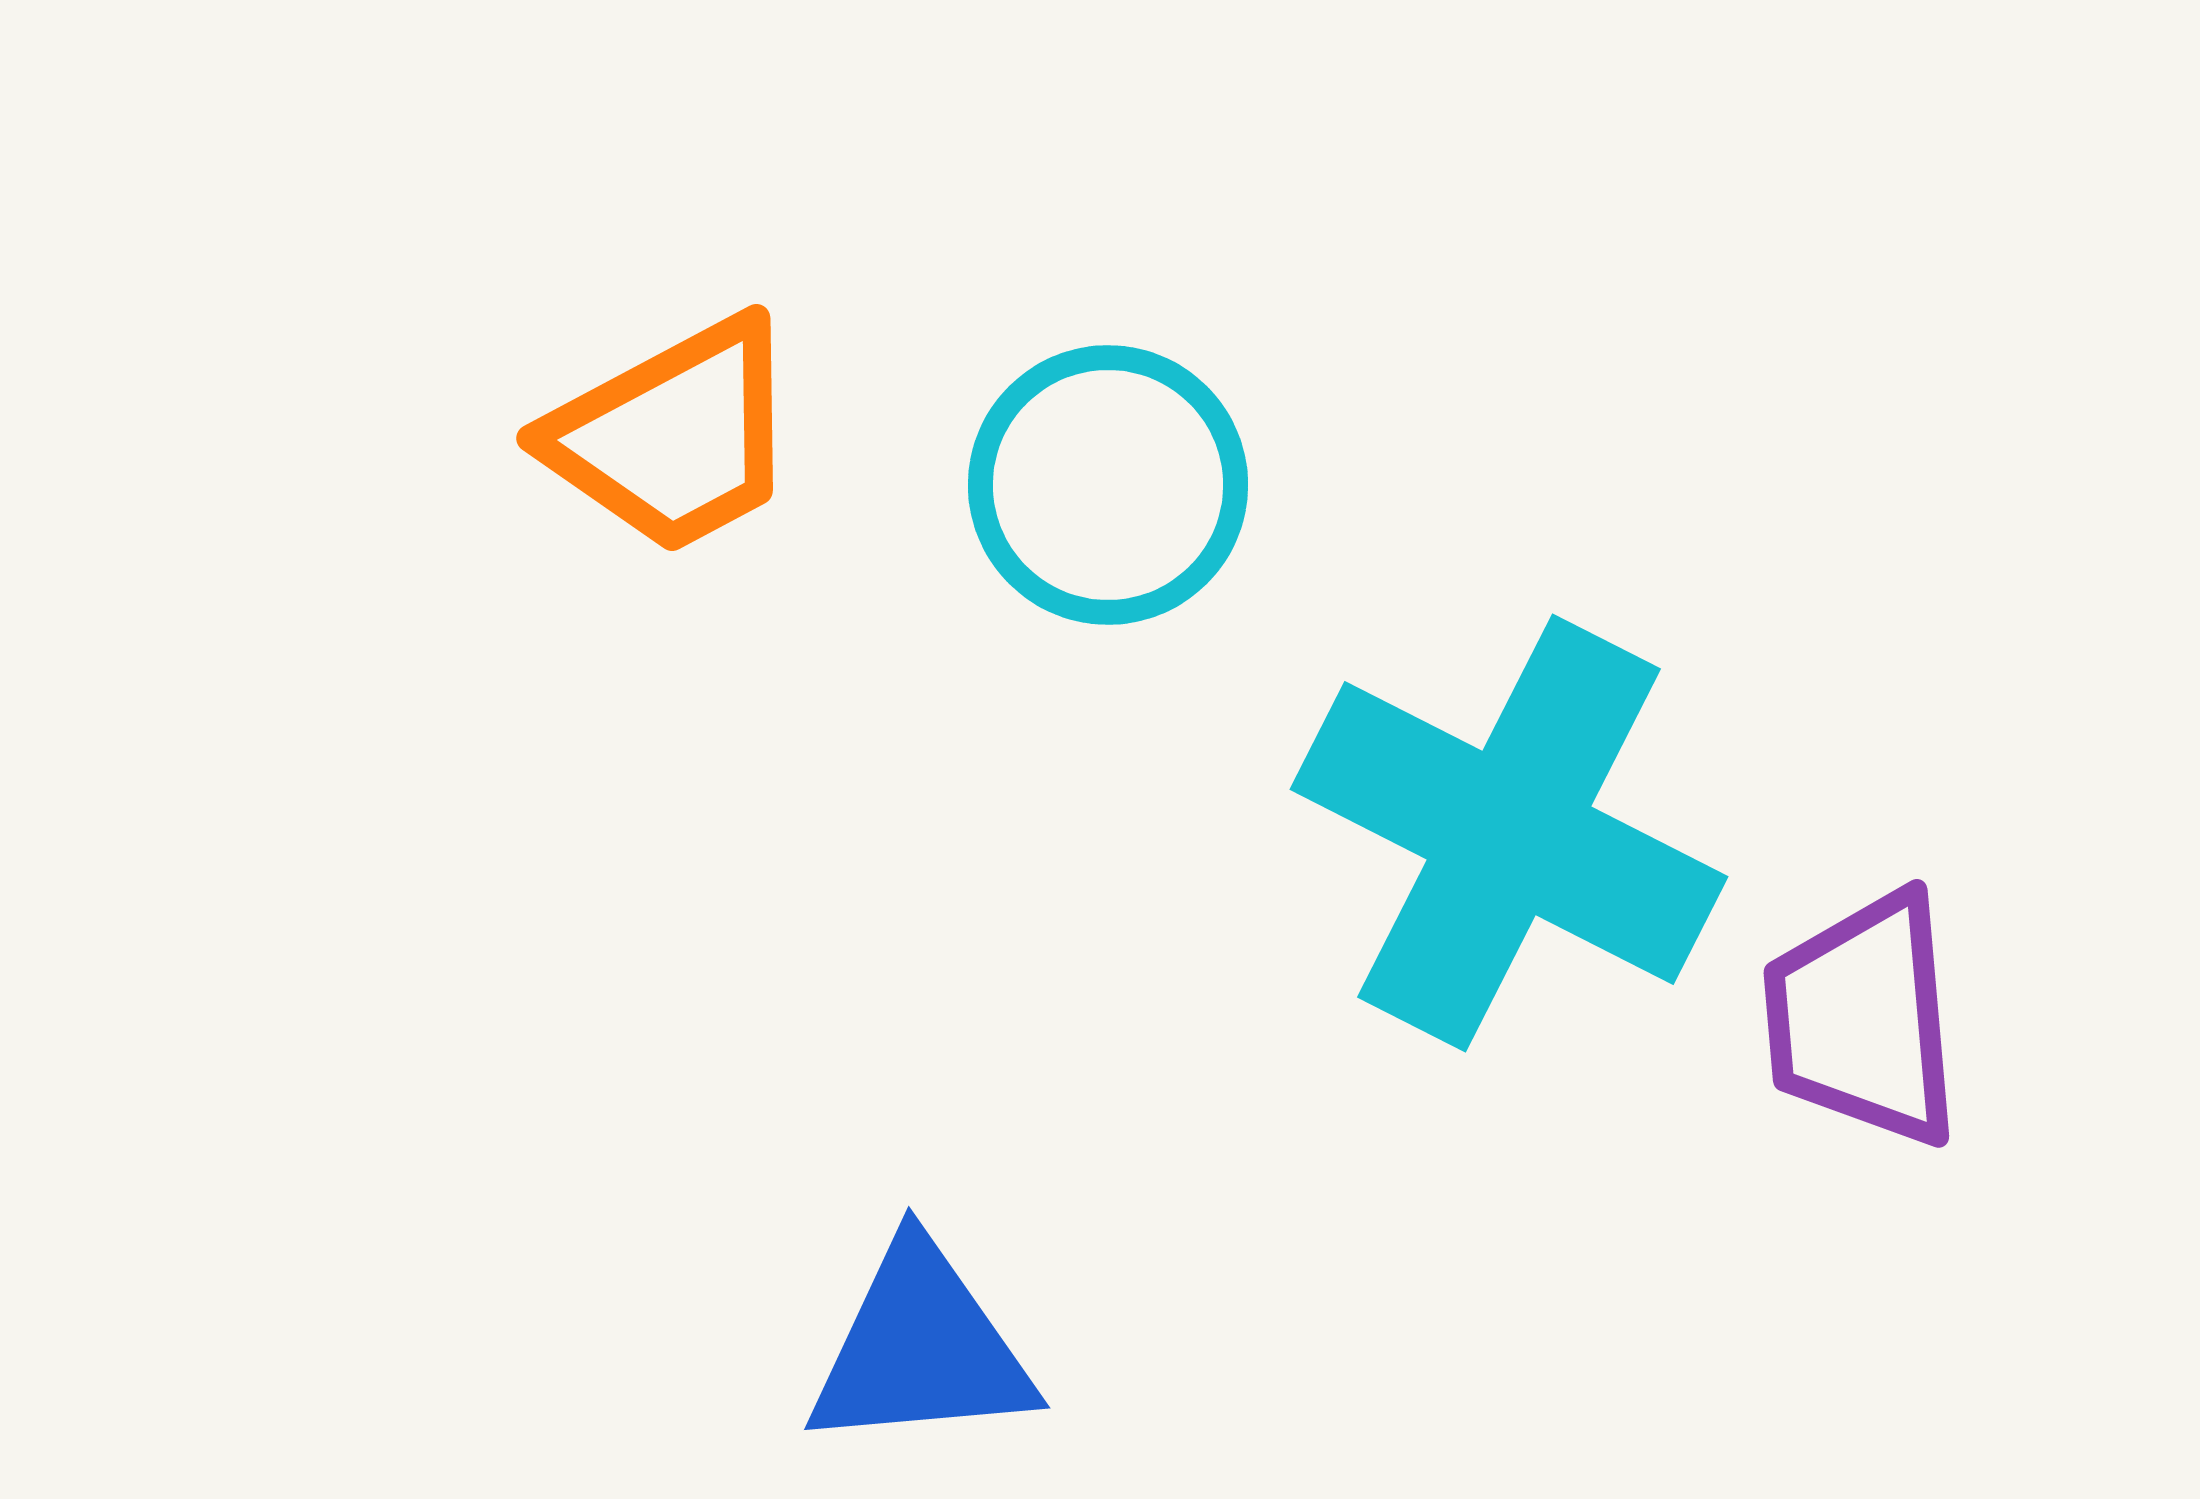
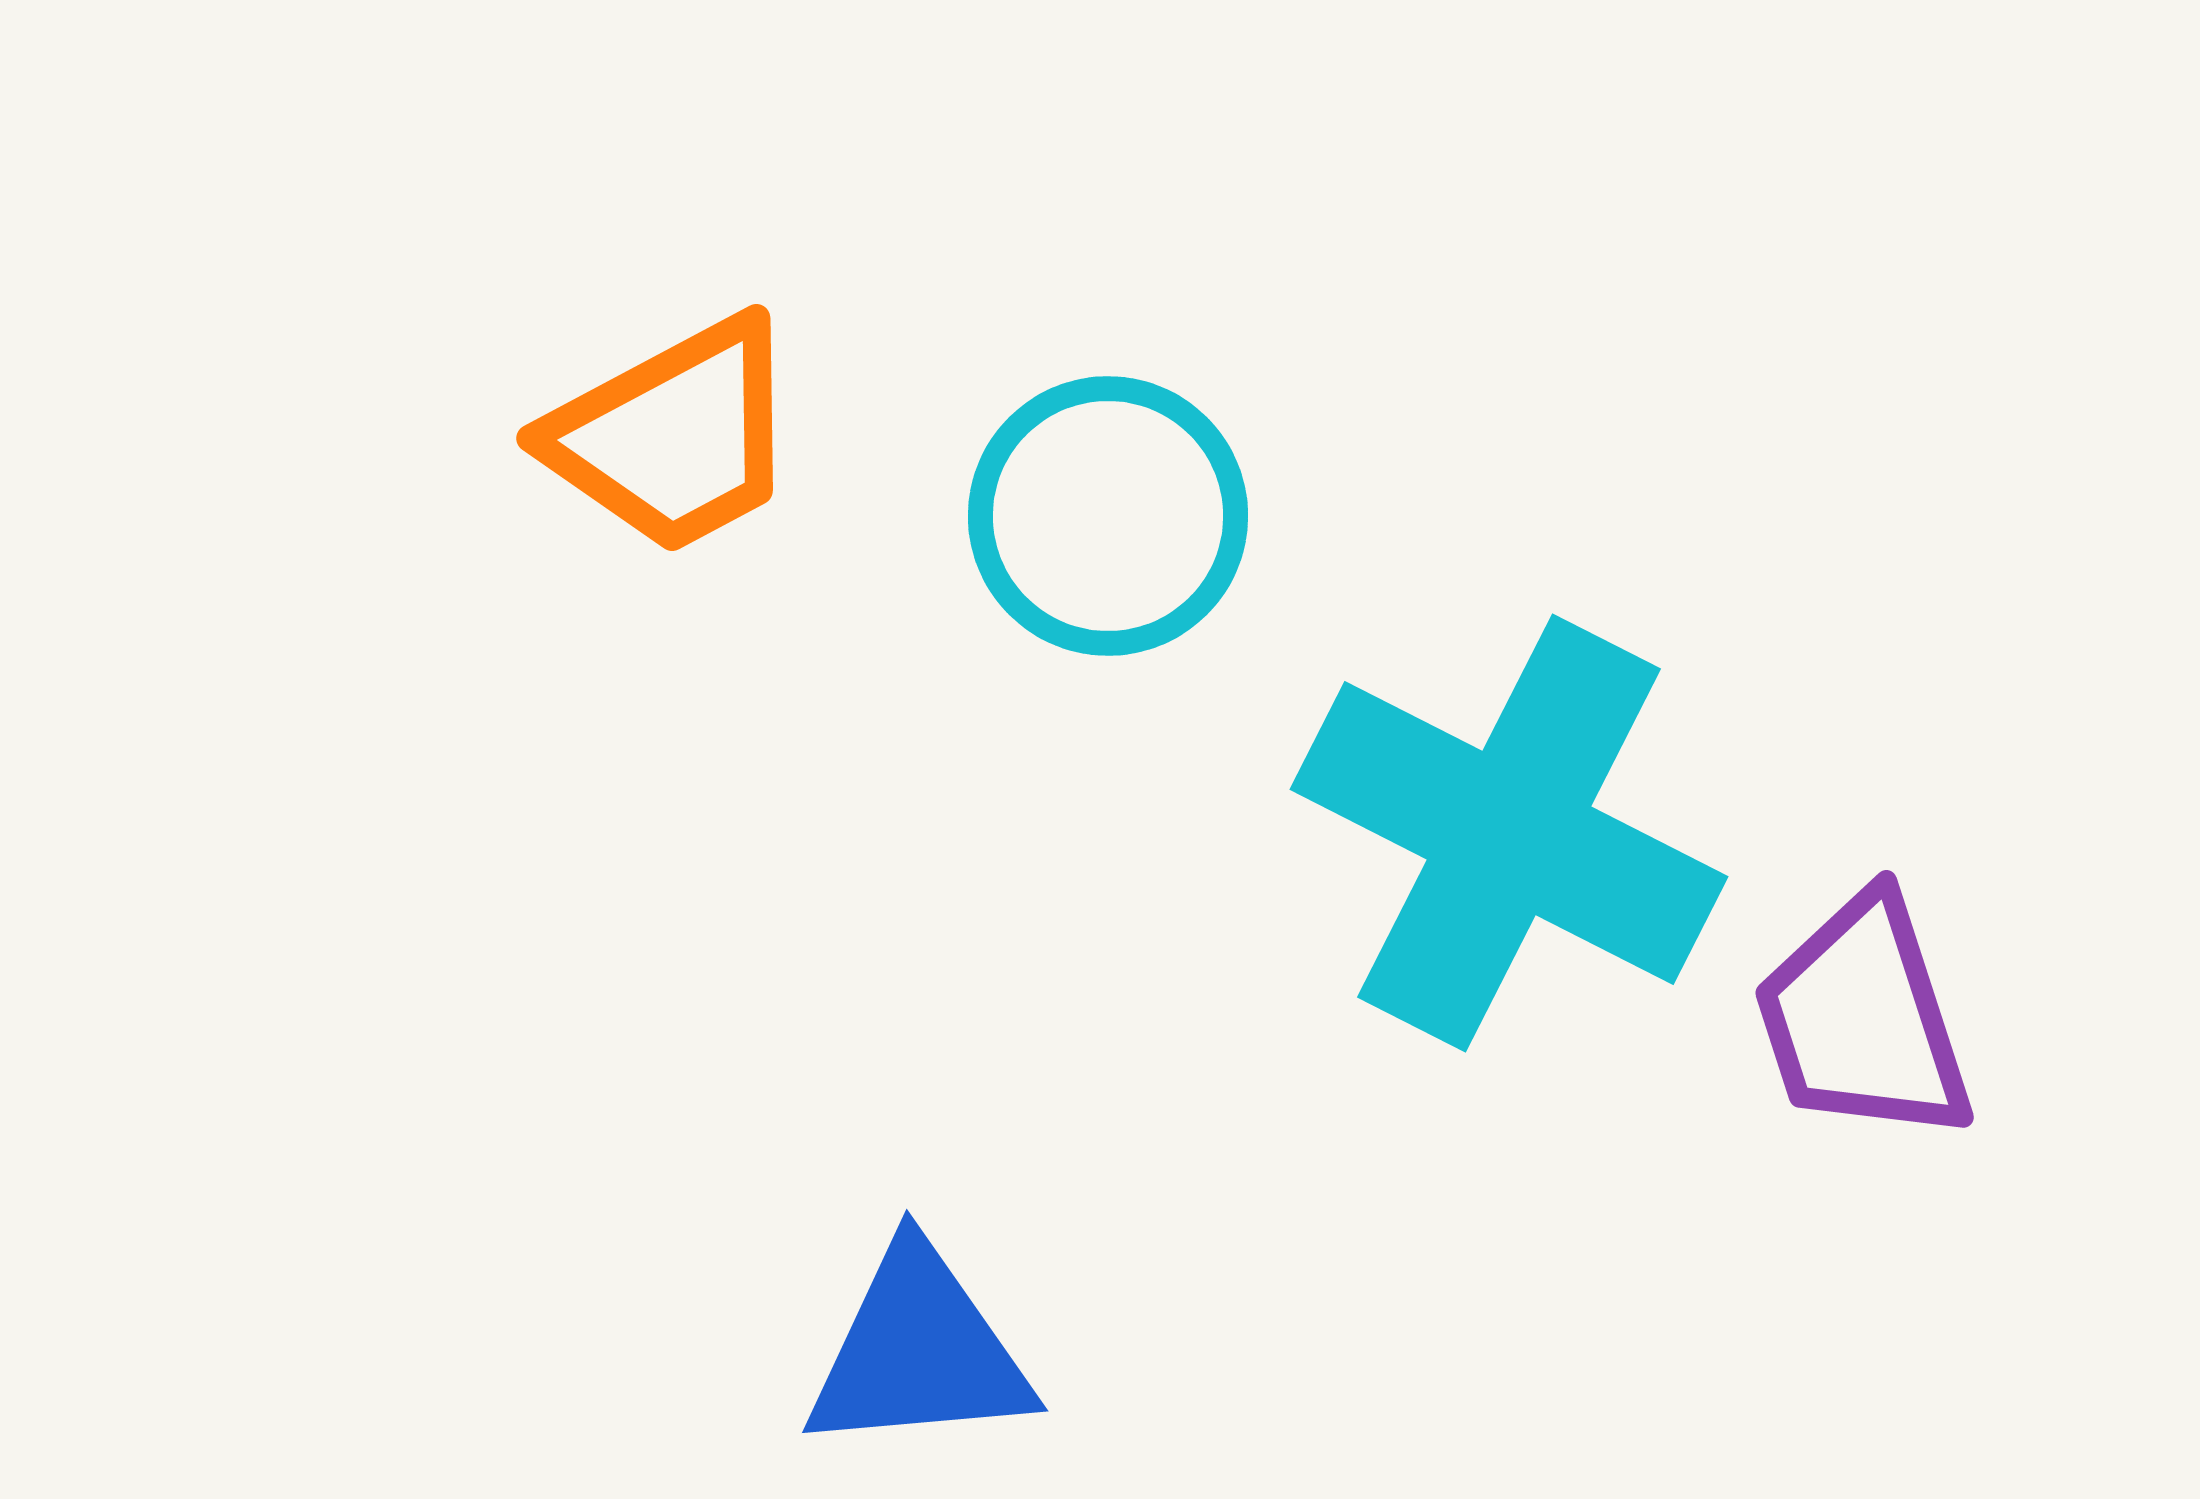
cyan circle: moved 31 px down
purple trapezoid: rotated 13 degrees counterclockwise
blue triangle: moved 2 px left, 3 px down
